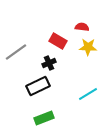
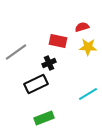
red semicircle: rotated 24 degrees counterclockwise
red rectangle: rotated 18 degrees counterclockwise
black rectangle: moved 2 px left, 2 px up
